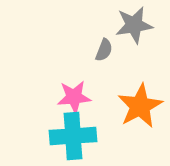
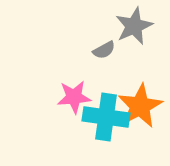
gray star: moved 1 px down; rotated 15 degrees counterclockwise
gray semicircle: rotated 40 degrees clockwise
cyan cross: moved 33 px right, 19 px up; rotated 12 degrees clockwise
